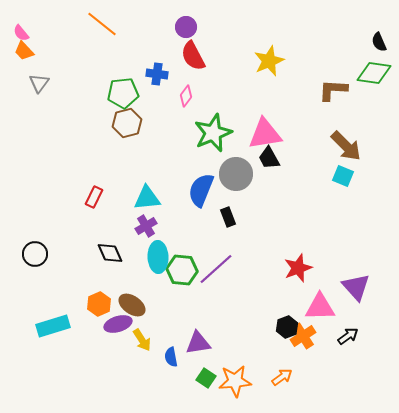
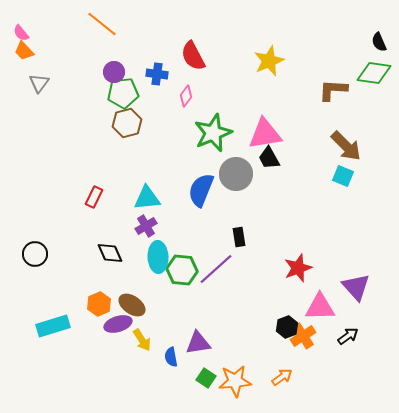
purple circle at (186, 27): moved 72 px left, 45 px down
black rectangle at (228, 217): moved 11 px right, 20 px down; rotated 12 degrees clockwise
